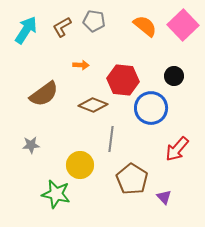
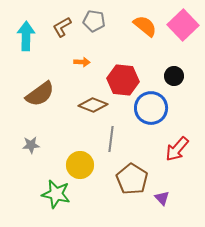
cyan arrow: moved 6 px down; rotated 32 degrees counterclockwise
orange arrow: moved 1 px right, 3 px up
brown semicircle: moved 4 px left
purple triangle: moved 2 px left, 1 px down
